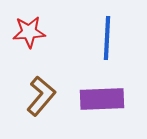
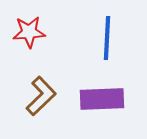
brown L-shape: rotated 6 degrees clockwise
